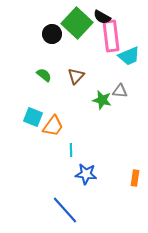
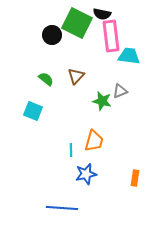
black semicircle: moved 3 px up; rotated 18 degrees counterclockwise
green square: rotated 16 degrees counterclockwise
black circle: moved 1 px down
cyan trapezoid: rotated 150 degrees counterclockwise
green semicircle: moved 2 px right, 4 px down
gray triangle: rotated 28 degrees counterclockwise
green star: moved 1 px down
cyan square: moved 6 px up
orange trapezoid: moved 41 px right, 15 px down; rotated 20 degrees counterclockwise
blue star: rotated 20 degrees counterclockwise
blue line: moved 3 px left, 2 px up; rotated 44 degrees counterclockwise
